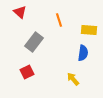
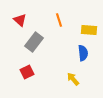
red triangle: moved 8 px down
blue semicircle: rotated 14 degrees counterclockwise
